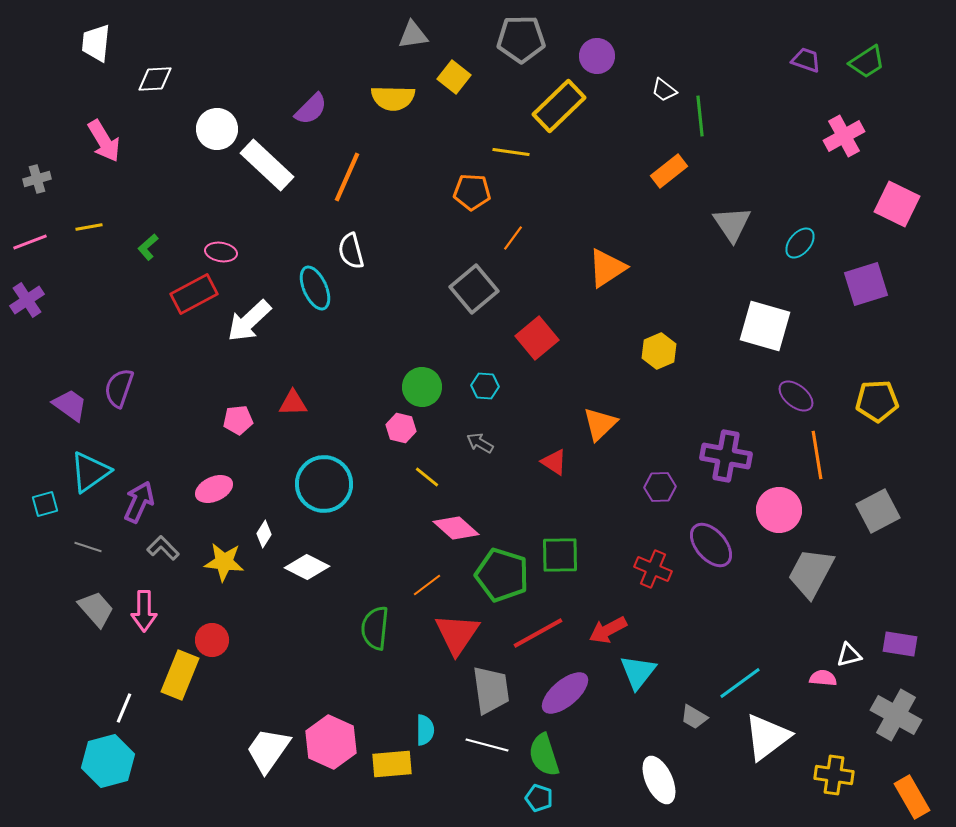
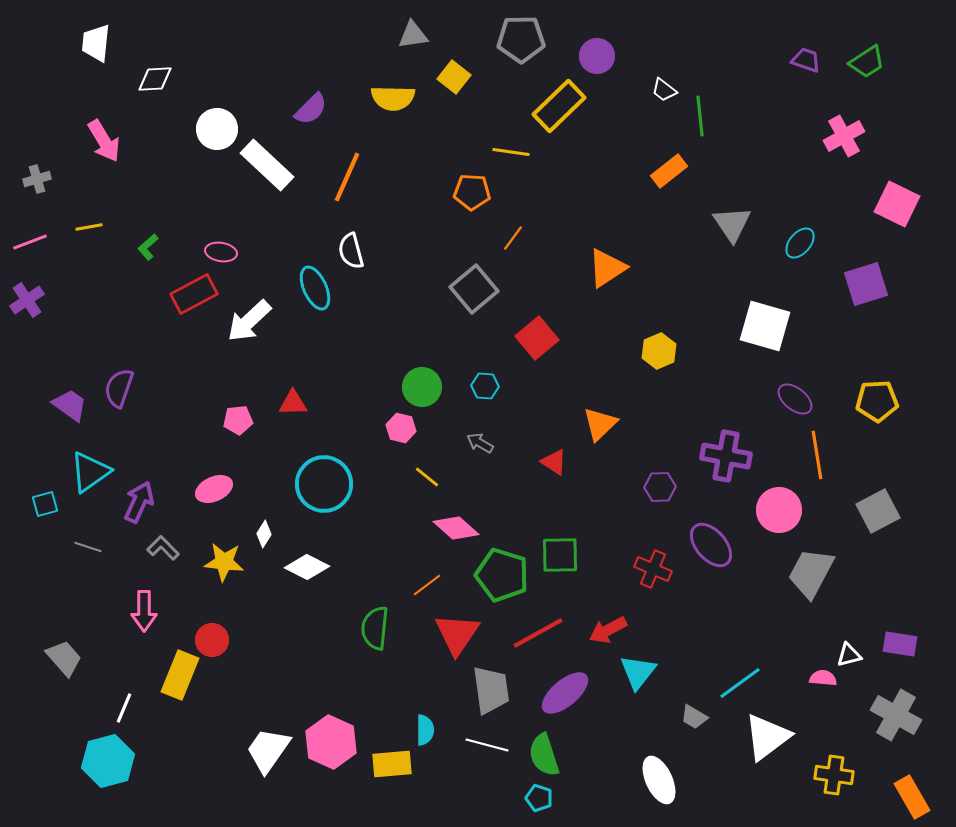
purple ellipse at (796, 396): moved 1 px left, 3 px down
gray trapezoid at (96, 609): moved 32 px left, 49 px down
